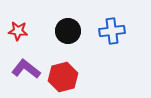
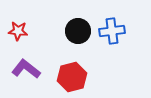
black circle: moved 10 px right
red hexagon: moved 9 px right
